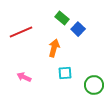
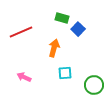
green rectangle: rotated 24 degrees counterclockwise
